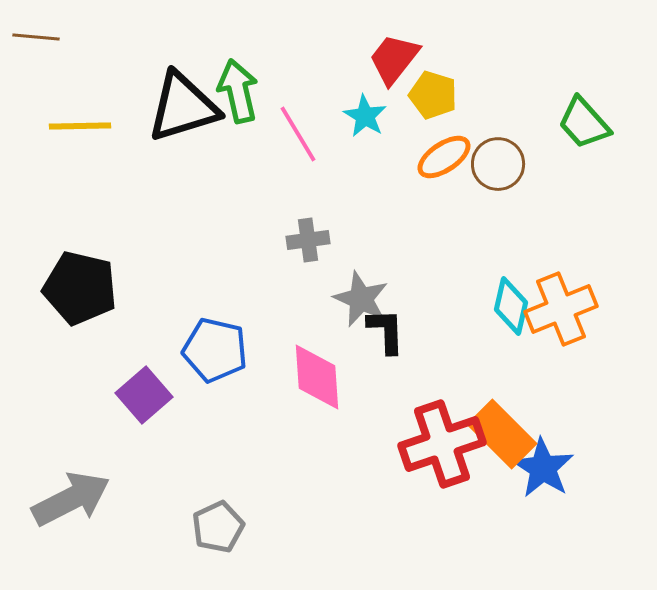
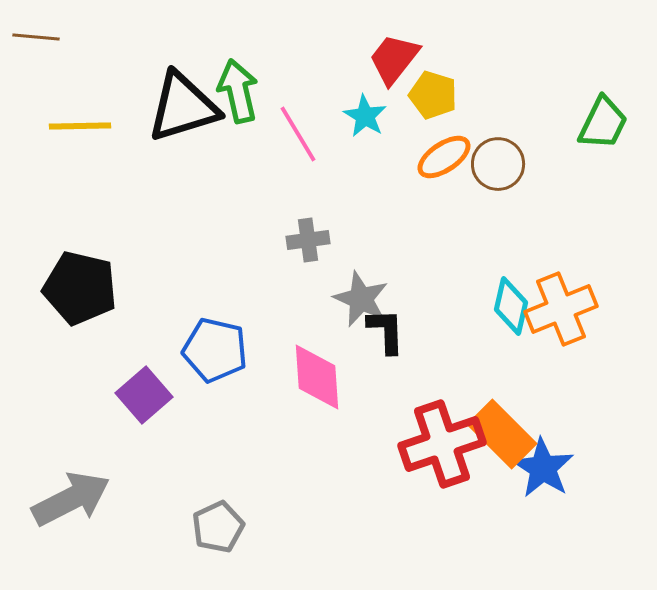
green trapezoid: moved 19 px right; rotated 112 degrees counterclockwise
